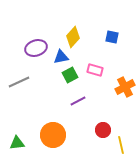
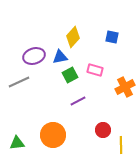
purple ellipse: moved 2 px left, 8 px down
blue triangle: moved 1 px left
yellow line: rotated 12 degrees clockwise
